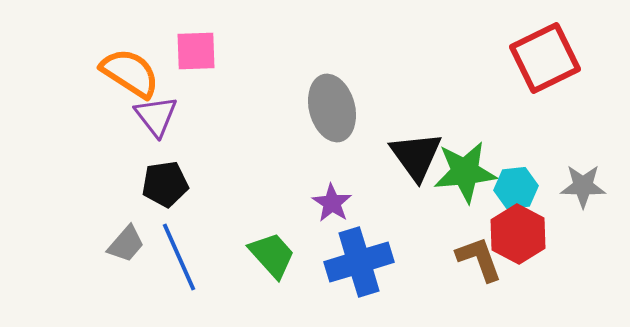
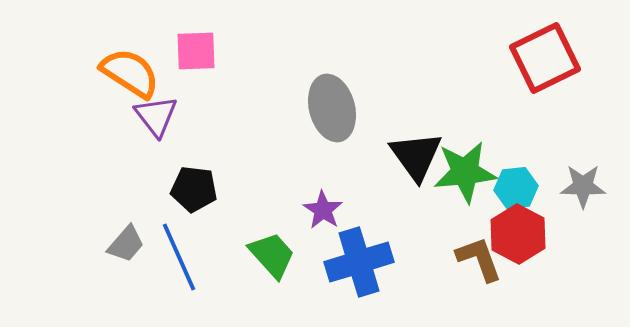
black pentagon: moved 29 px right, 5 px down; rotated 15 degrees clockwise
purple star: moved 9 px left, 7 px down
